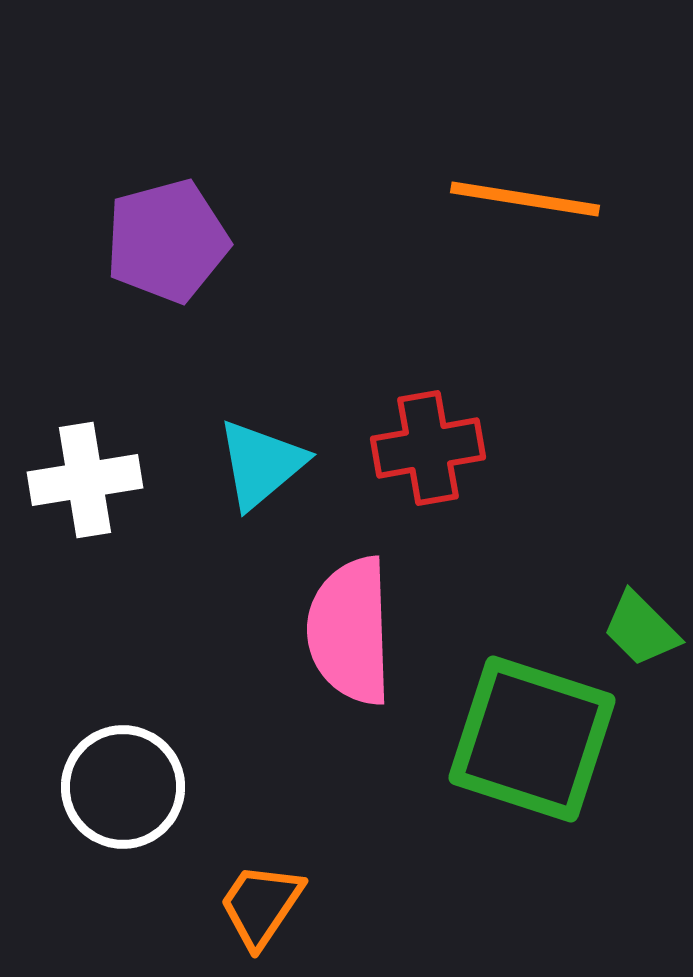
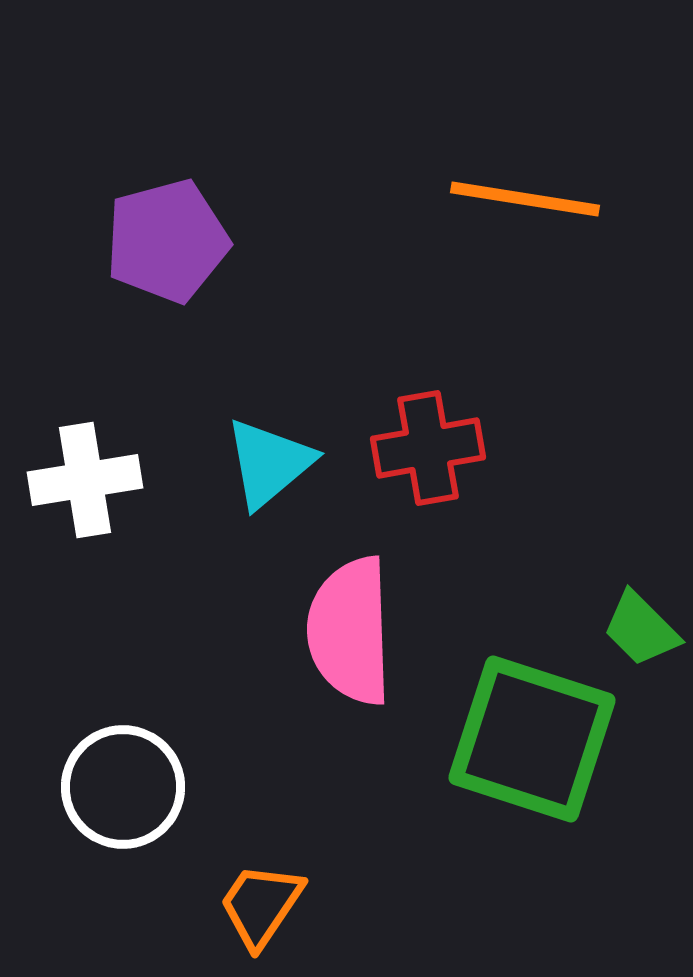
cyan triangle: moved 8 px right, 1 px up
